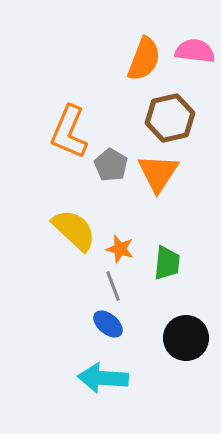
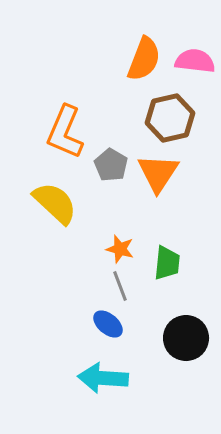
pink semicircle: moved 10 px down
orange L-shape: moved 4 px left
yellow semicircle: moved 19 px left, 27 px up
gray line: moved 7 px right
